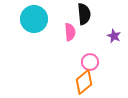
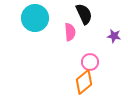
black semicircle: rotated 20 degrees counterclockwise
cyan circle: moved 1 px right, 1 px up
purple star: rotated 16 degrees counterclockwise
